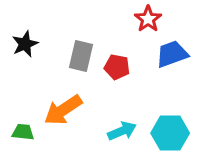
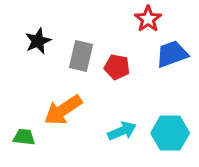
black star: moved 13 px right, 3 px up
green trapezoid: moved 1 px right, 5 px down
